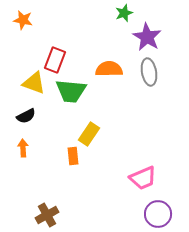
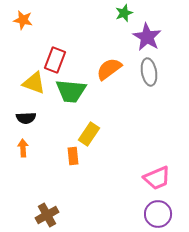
orange semicircle: rotated 36 degrees counterclockwise
black semicircle: moved 2 px down; rotated 24 degrees clockwise
pink trapezoid: moved 14 px right
